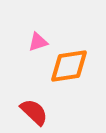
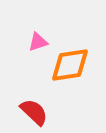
orange diamond: moved 1 px right, 1 px up
